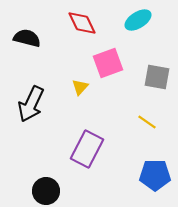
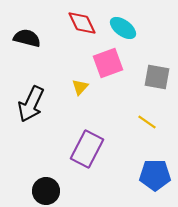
cyan ellipse: moved 15 px left, 8 px down; rotated 68 degrees clockwise
